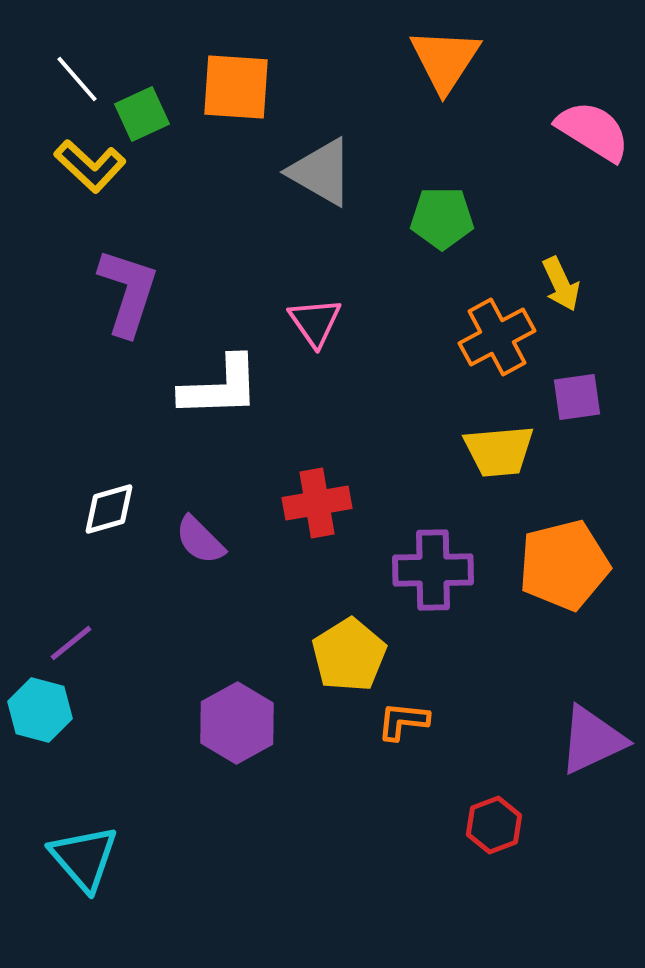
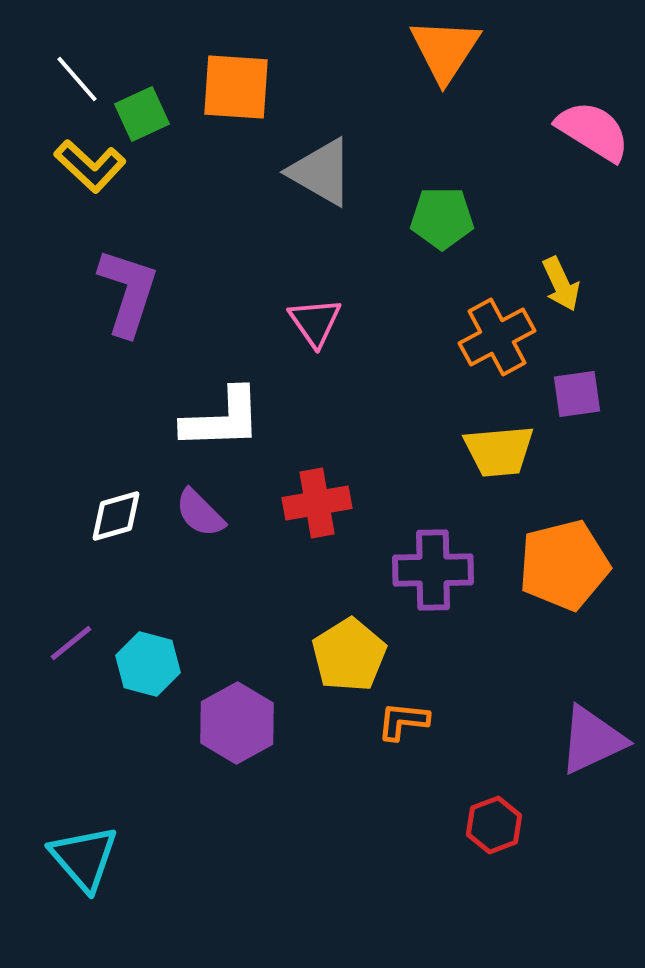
orange triangle: moved 10 px up
white L-shape: moved 2 px right, 32 px down
purple square: moved 3 px up
white diamond: moved 7 px right, 7 px down
purple semicircle: moved 27 px up
cyan hexagon: moved 108 px right, 46 px up
